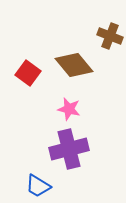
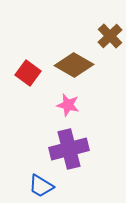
brown cross: rotated 25 degrees clockwise
brown diamond: rotated 21 degrees counterclockwise
pink star: moved 1 px left, 4 px up
blue trapezoid: moved 3 px right
